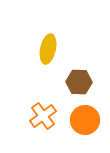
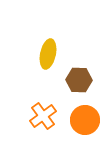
yellow ellipse: moved 5 px down
brown hexagon: moved 2 px up
